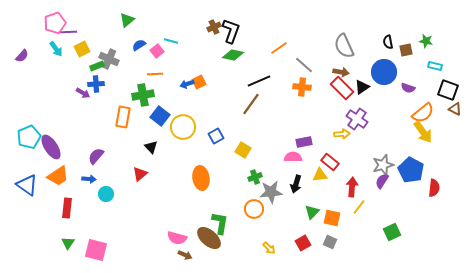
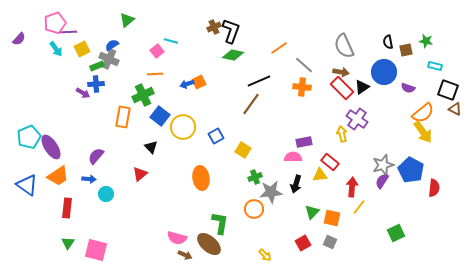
blue semicircle at (139, 45): moved 27 px left
purple semicircle at (22, 56): moved 3 px left, 17 px up
green cross at (143, 95): rotated 15 degrees counterclockwise
yellow arrow at (342, 134): rotated 98 degrees counterclockwise
green square at (392, 232): moved 4 px right, 1 px down
brown ellipse at (209, 238): moved 6 px down
yellow arrow at (269, 248): moved 4 px left, 7 px down
